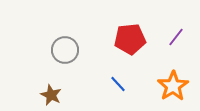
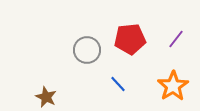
purple line: moved 2 px down
gray circle: moved 22 px right
brown star: moved 5 px left, 2 px down
